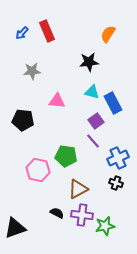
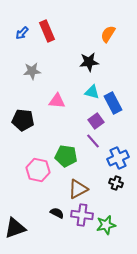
green star: moved 1 px right, 1 px up
